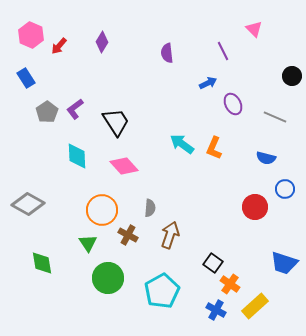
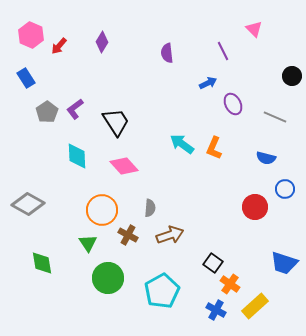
brown arrow: rotated 52 degrees clockwise
